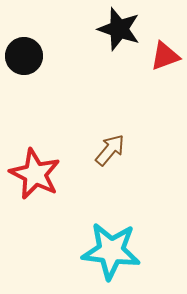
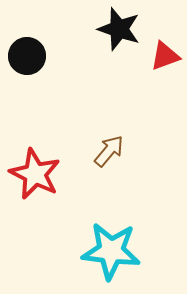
black circle: moved 3 px right
brown arrow: moved 1 px left, 1 px down
